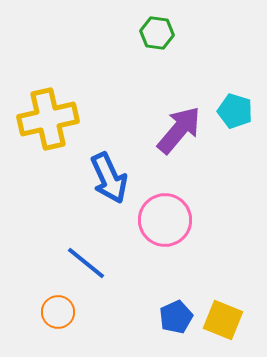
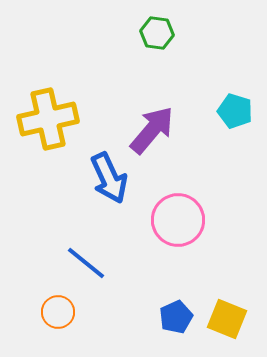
purple arrow: moved 27 px left
pink circle: moved 13 px right
yellow square: moved 4 px right, 1 px up
